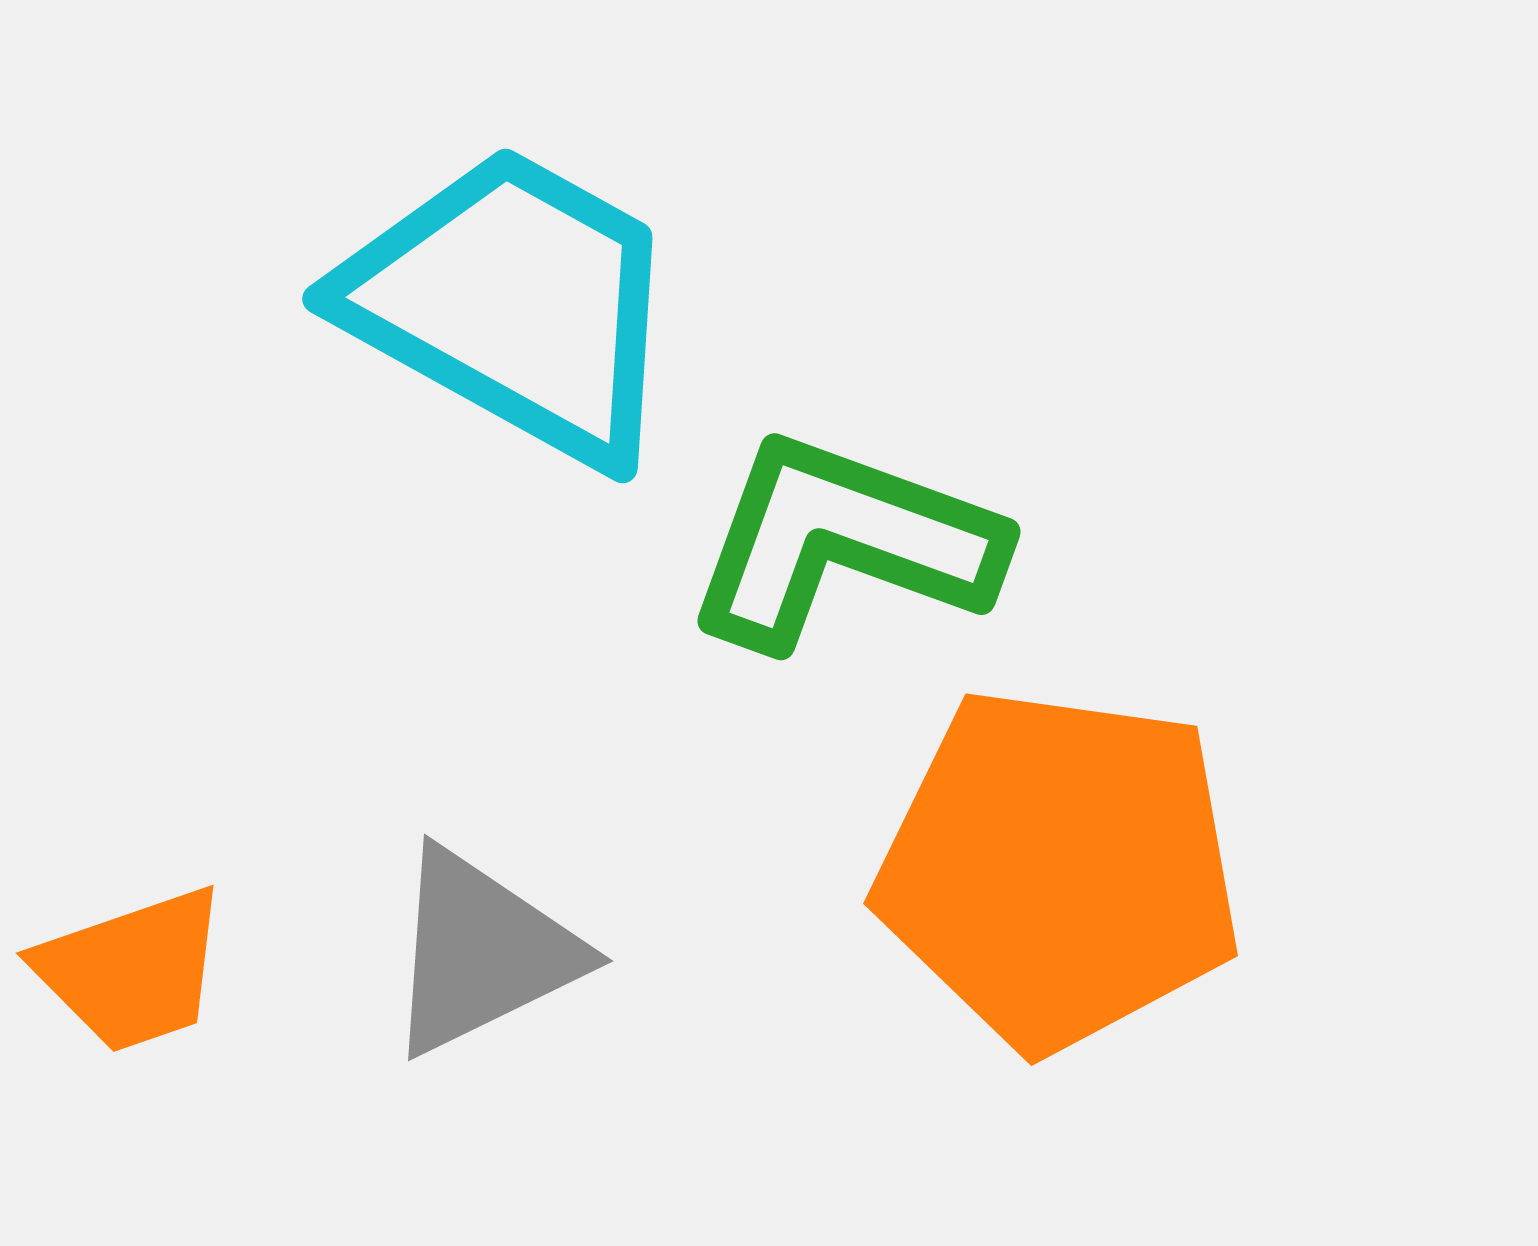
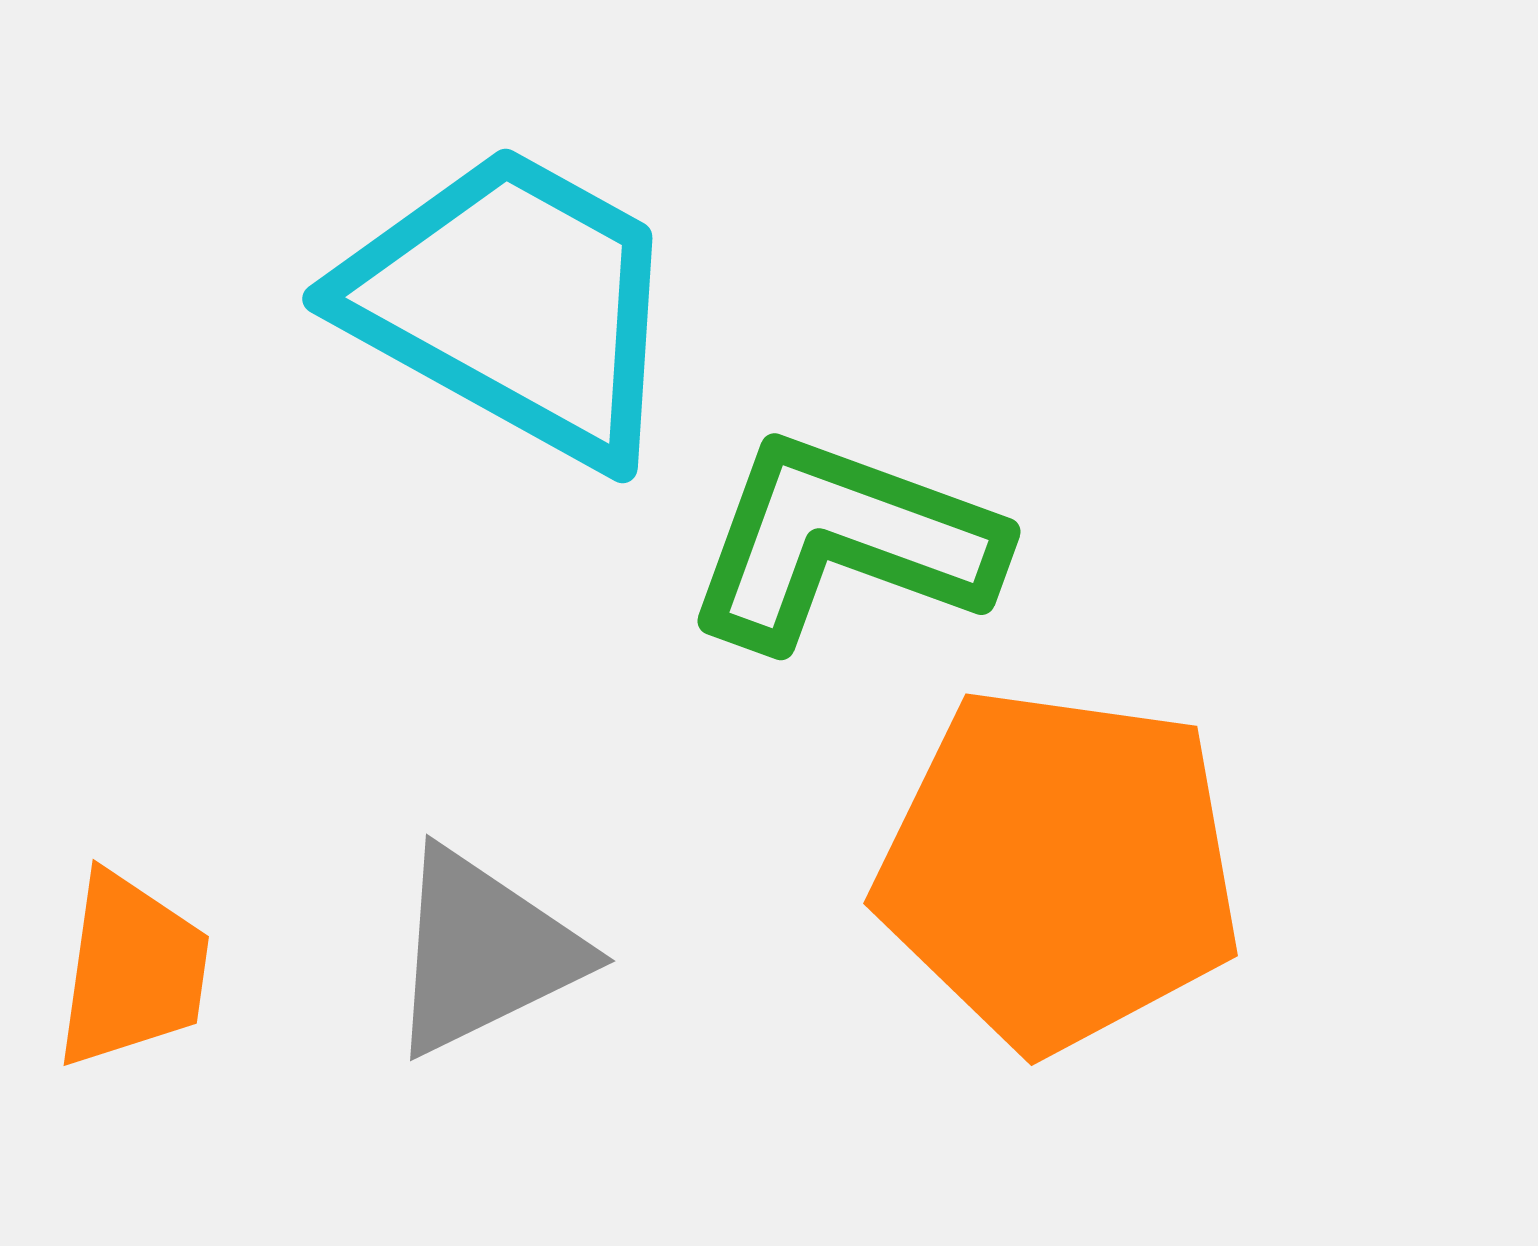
gray triangle: moved 2 px right
orange trapezoid: rotated 63 degrees counterclockwise
